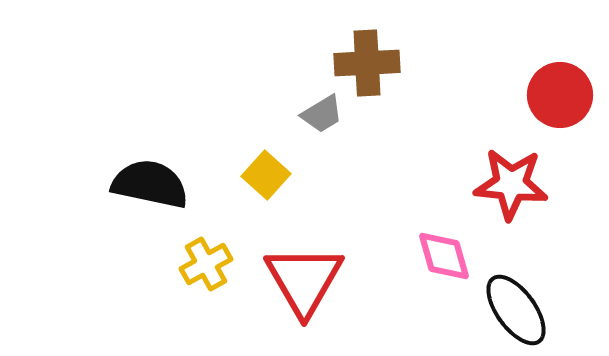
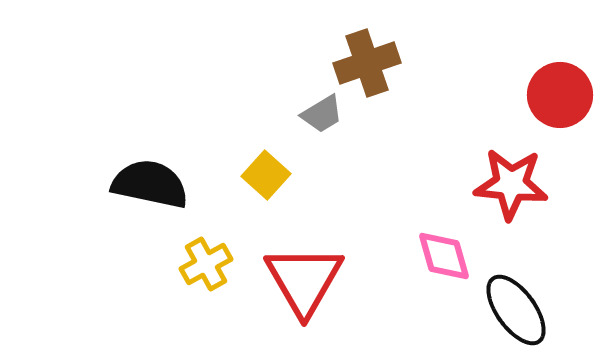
brown cross: rotated 16 degrees counterclockwise
